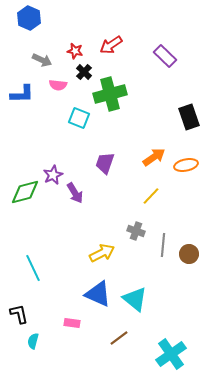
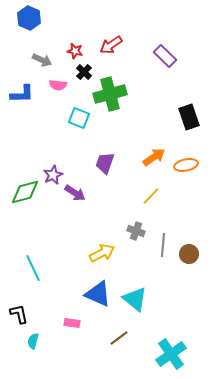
purple arrow: rotated 25 degrees counterclockwise
